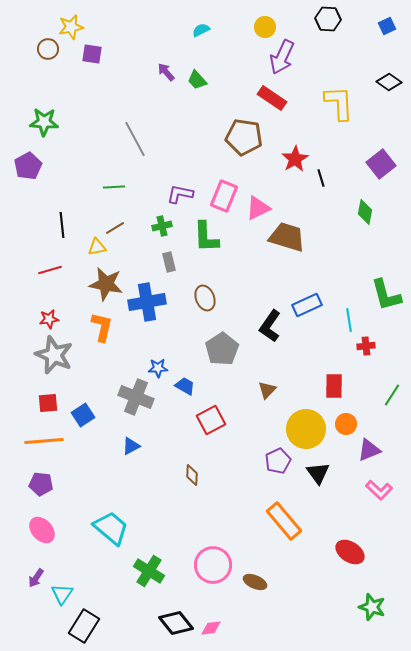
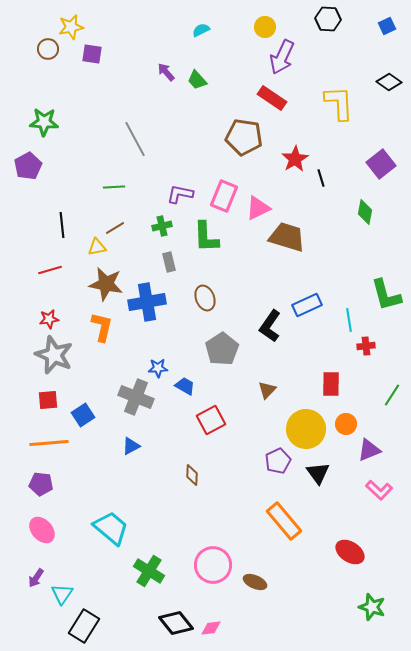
red rectangle at (334, 386): moved 3 px left, 2 px up
red square at (48, 403): moved 3 px up
orange line at (44, 441): moved 5 px right, 2 px down
